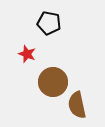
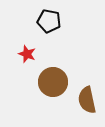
black pentagon: moved 2 px up
brown semicircle: moved 10 px right, 5 px up
